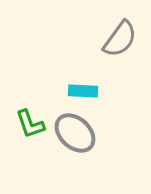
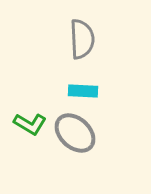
gray semicircle: moved 38 px left; rotated 39 degrees counterclockwise
green L-shape: rotated 40 degrees counterclockwise
